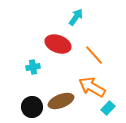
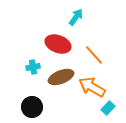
brown ellipse: moved 24 px up
